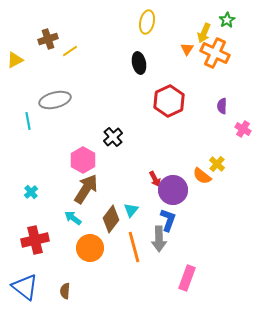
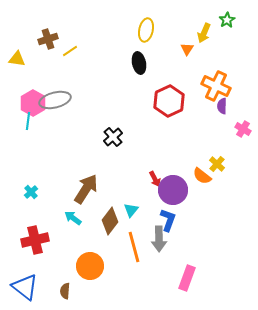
yellow ellipse: moved 1 px left, 8 px down
orange cross: moved 1 px right, 33 px down
yellow triangle: moved 2 px right, 1 px up; rotated 36 degrees clockwise
cyan line: rotated 18 degrees clockwise
pink hexagon: moved 50 px left, 57 px up
brown diamond: moved 1 px left, 2 px down
orange circle: moved 18 px down
